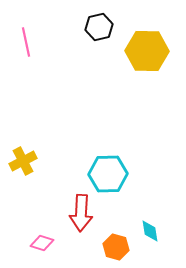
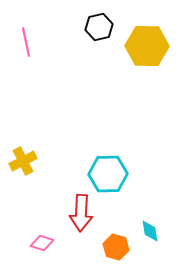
yellow hexagon: moved 5 px up
